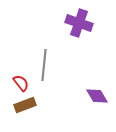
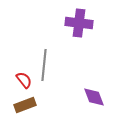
purple cross: rotated 12 degrees counterclockwise
red semicircle: moved 3 px right, 3 px up
purple diamond: moved 3 px left, 1 px down; rotated 10 degrees clockwise
